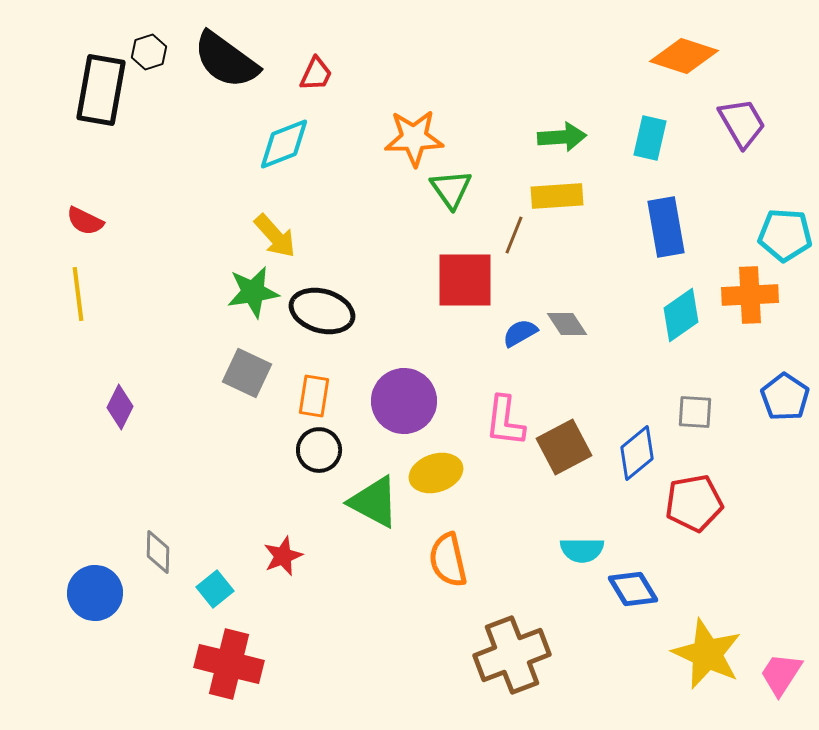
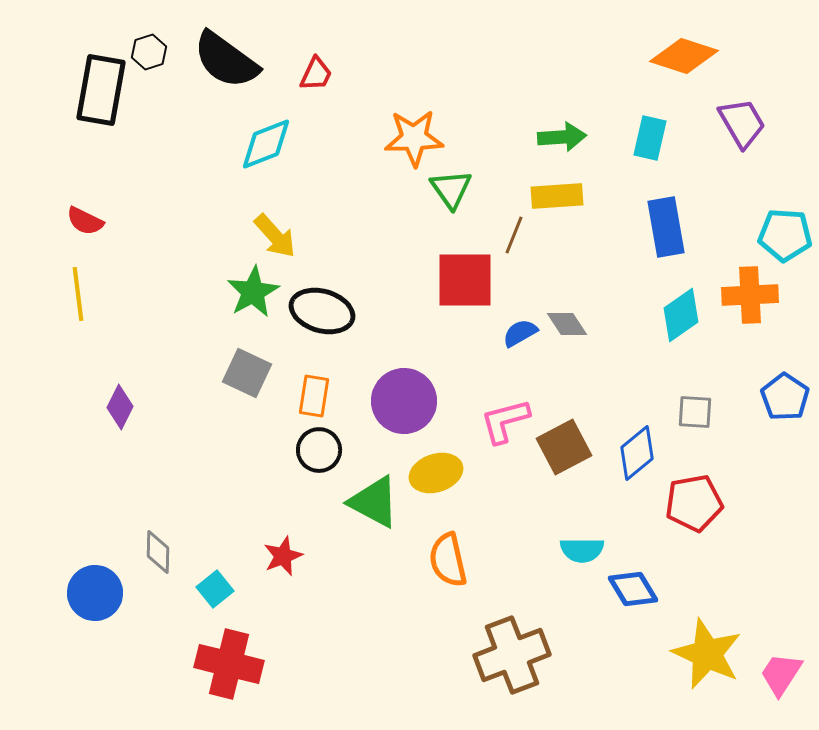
cyan diamond at (284, 144): moved 18 px left
green star at (253, 292): rotated 20 degrees counterclockwise
pink L-shape at (505, 421): rotated 68 degrees clockwise
